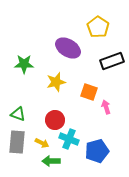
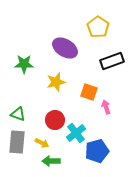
purple ellipse: moved 3 px left
cyan cross: moved 7 px right, 6 px up; rotated 30 degrees clockwise
